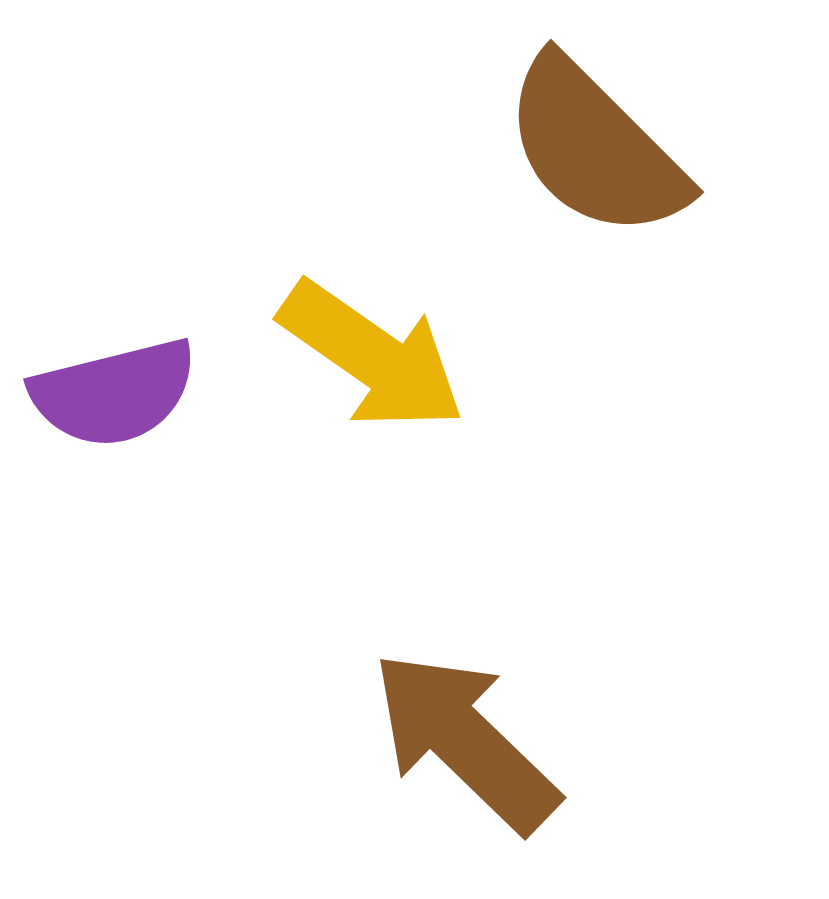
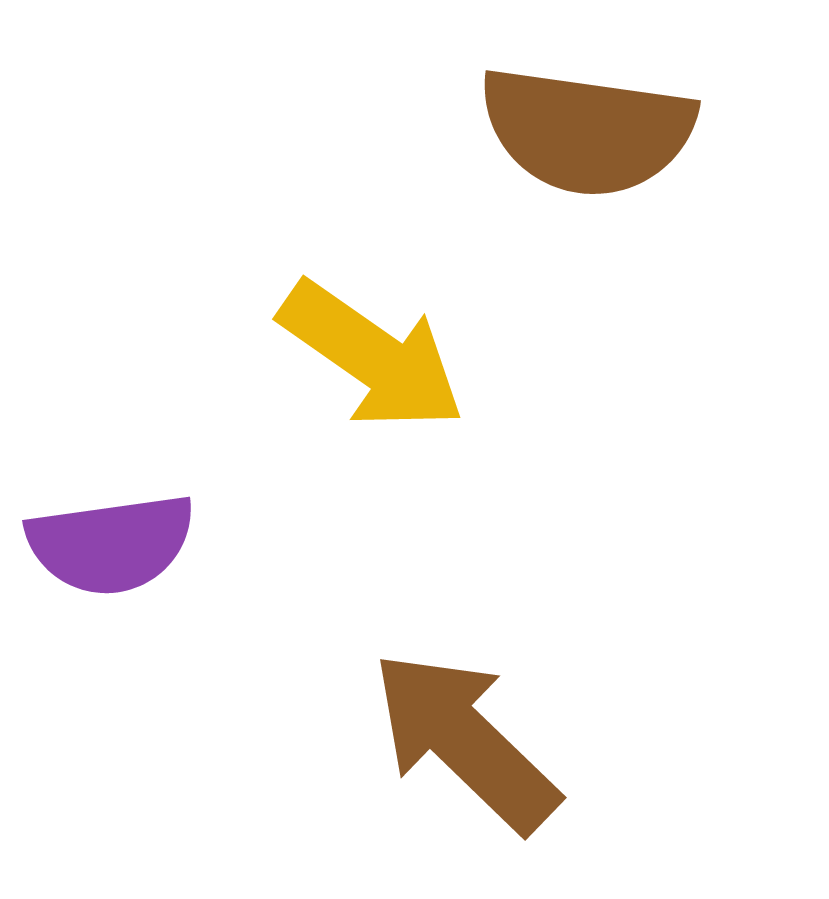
brown semicircle: moved 8 px left, 17 px up; rotated 37 degrees counterclockwise
purple semicircle: moved 3 px left, 151 px down; rotated 6 degrees clockwise
